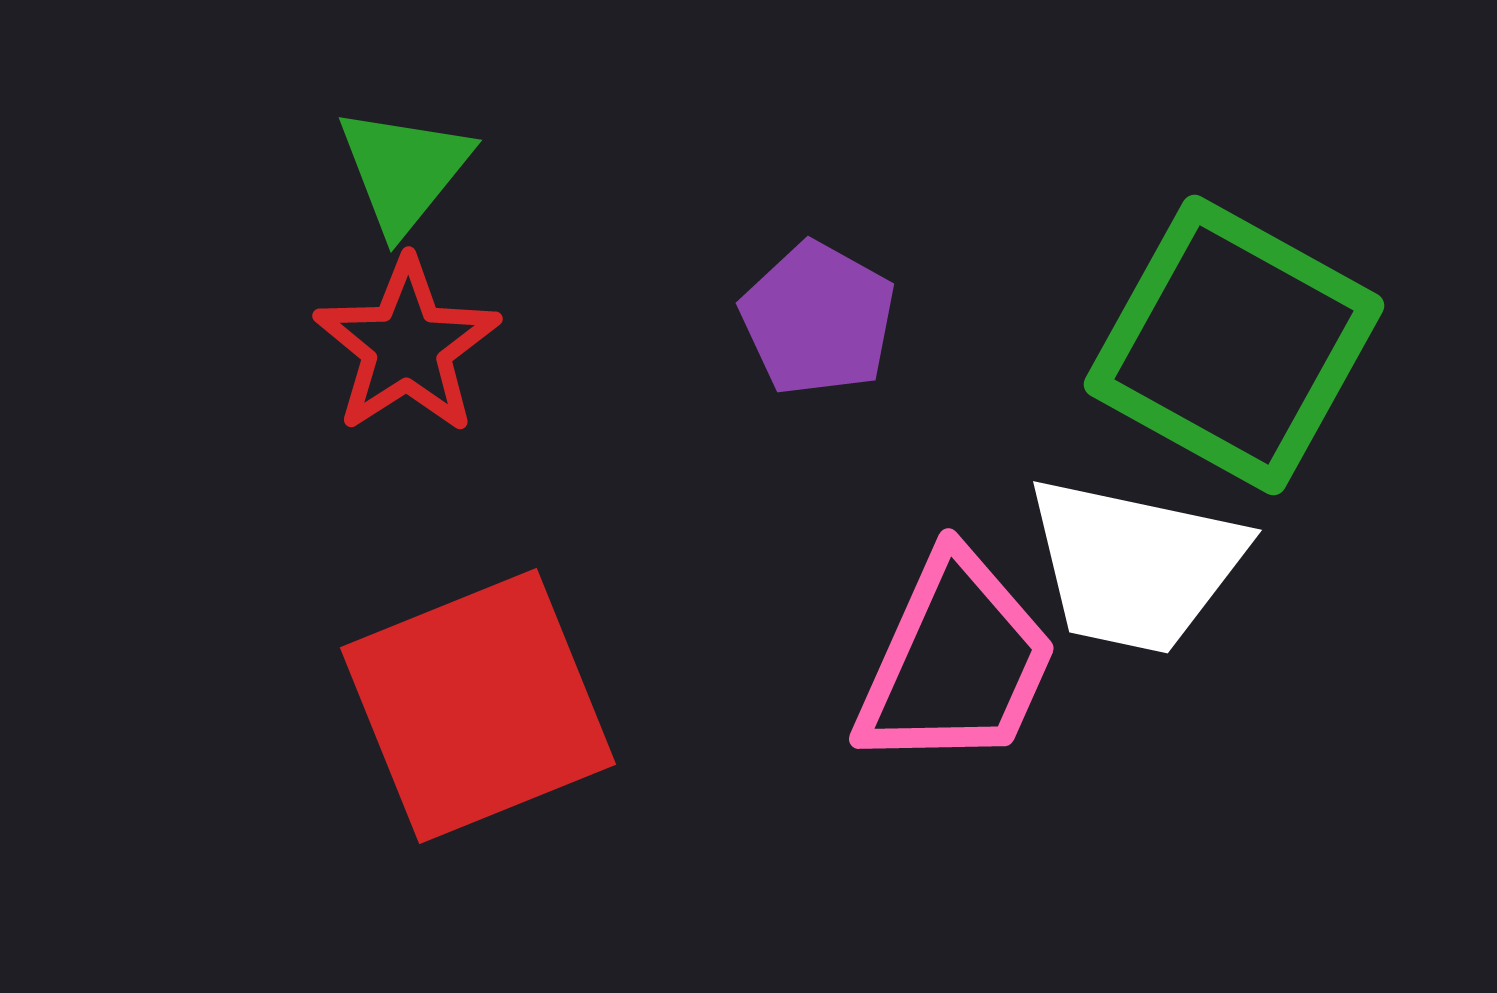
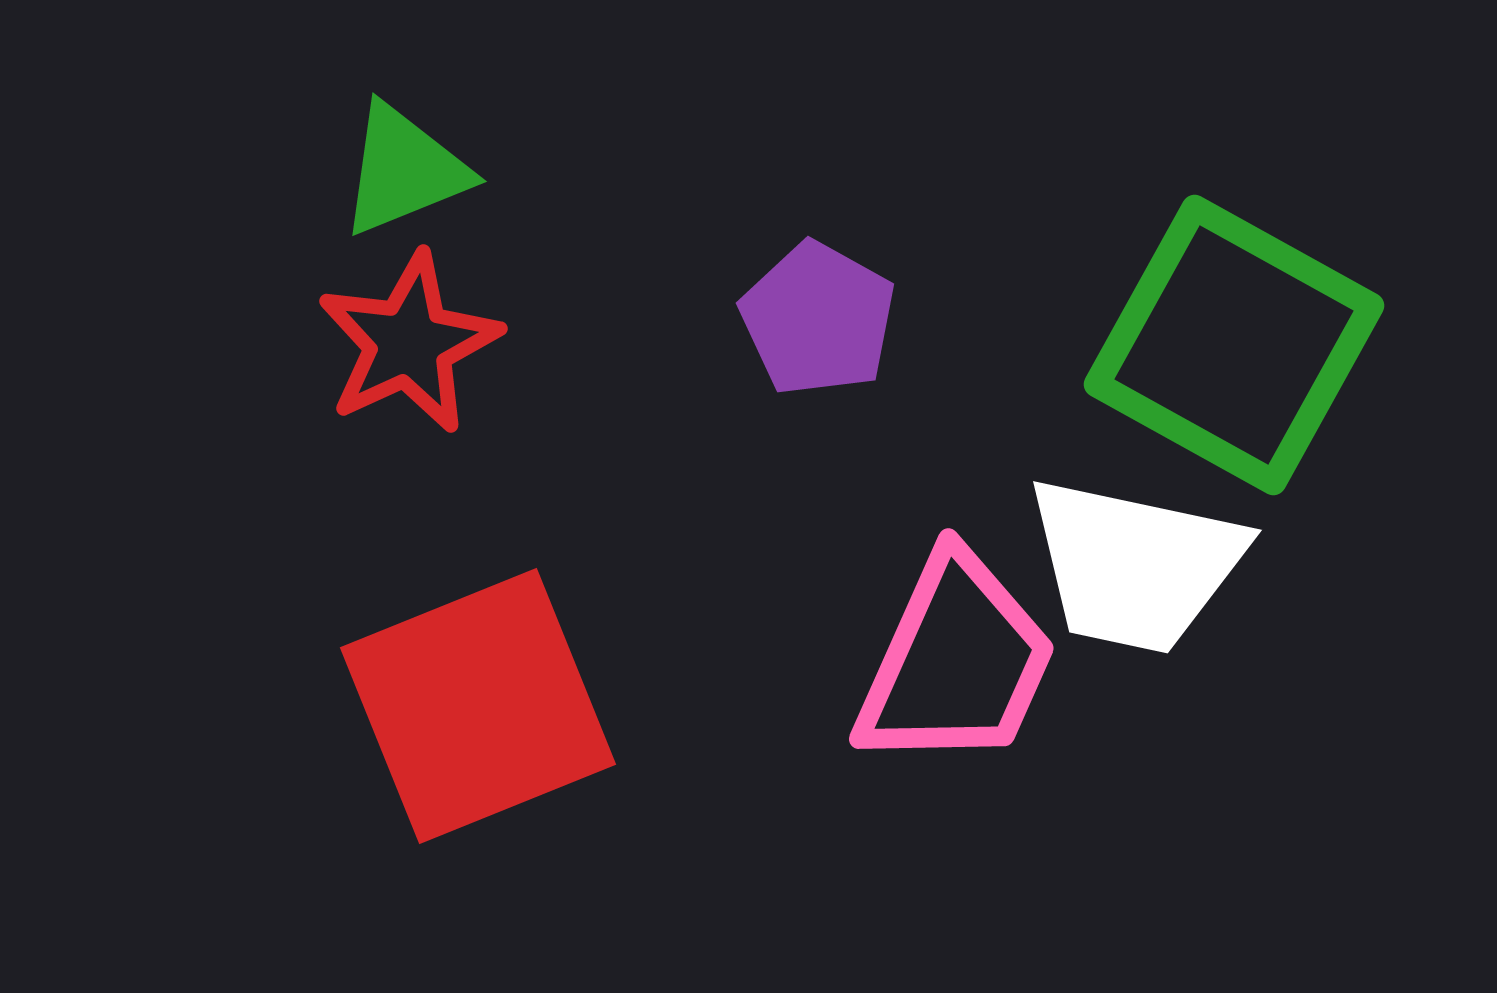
green triangle: rotated 29 degrees clockwise
red star: moved 2 px right, 3 px up; rotated 8 degrees clockwise
